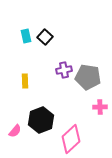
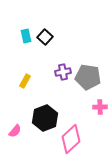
purple cross: moved 1 px left, 2 px down
yellow rectangle: rotated 32 degrees clockwise
black hexagon: moved 4 px right, 2 px up
